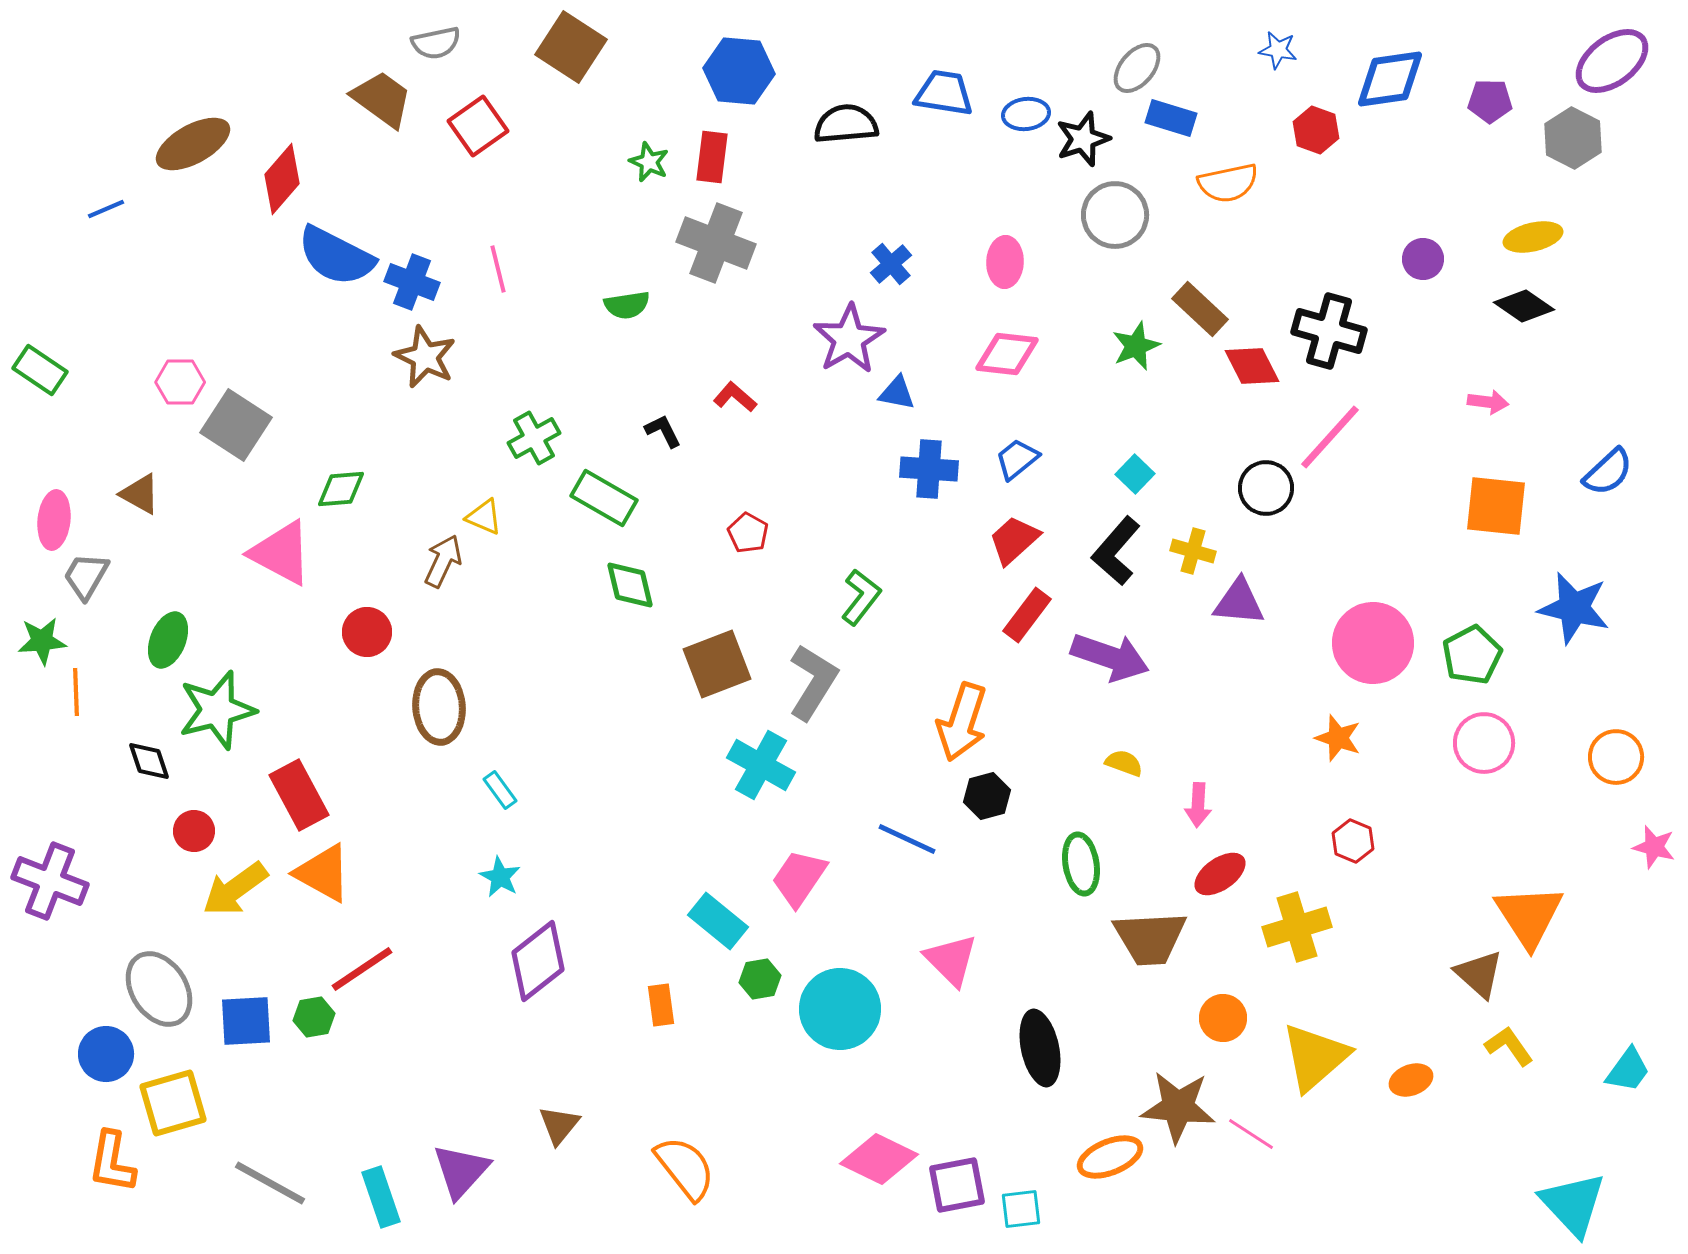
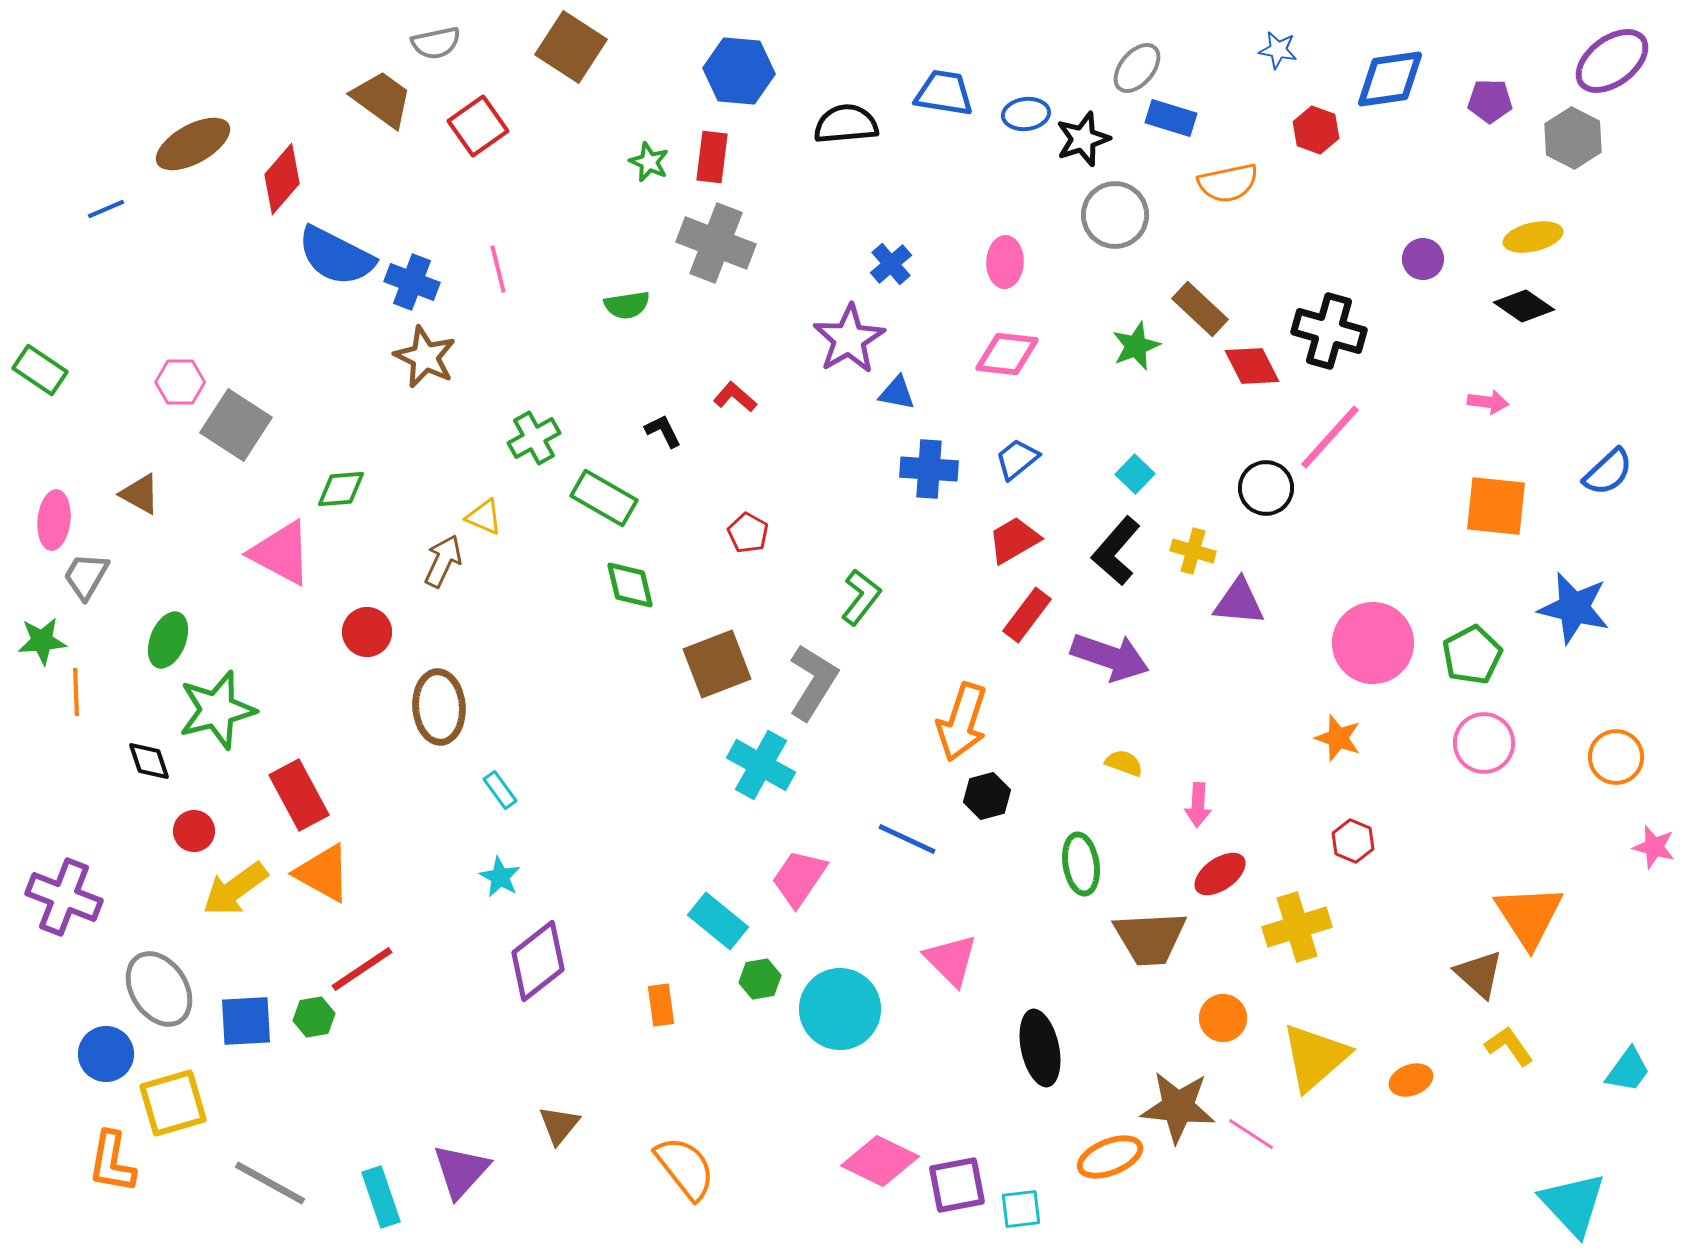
red trapezoid at (1014, 540): rotated 12 degrees clockwise
purple cross at (50, 881): moved 14 px right, 16 px down
pink diamond at (879, 1159): moved 1 px right, 2 px down
